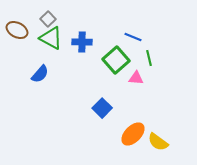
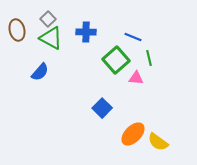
brown ellipse: rotated 50 degrees clockwise
blue cross: moved 4 px right, 10 px up
blue semicircle: moved 2 px up
